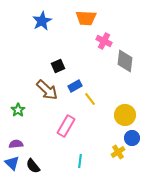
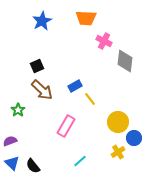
black square: moved 21 px left
brown arrow: moved 5 px left
yellow circle: moved 7 px left, 7 px down
blue circle: moved 2 px right
purple semicircle: moved 6 px left, 3 px up; rotated 16 degrees counterclockwise
cyan line: rotated 40 degrees clockwise
